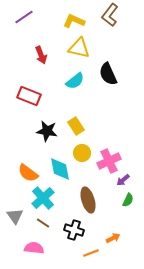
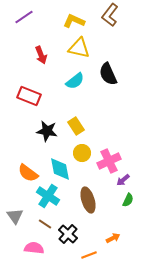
cyan cross: moved 5 px right, 2 px up; rotated 15 degrees counterclockwise
brown line: moved 2 px right, 1 px down
black cross: moved 6 px left, 4 px down; rotated 24 degrees clockwise
orange line: moved 2 px left, 2 px down
